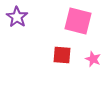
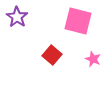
red square: moved 10 px left; rotated 36 degrees clockwise
